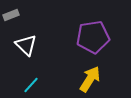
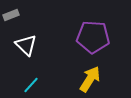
purple pentagon: rotated 12 degrees clockwise
